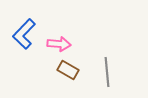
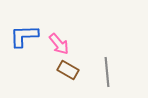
blue L-shape: moved 2 px down; rotated 44 degrees clockwise
pink arrow: rotated 45 degrees clockwise
